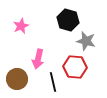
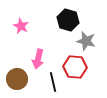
pink star: rotated 21 degrees counterclockwise
